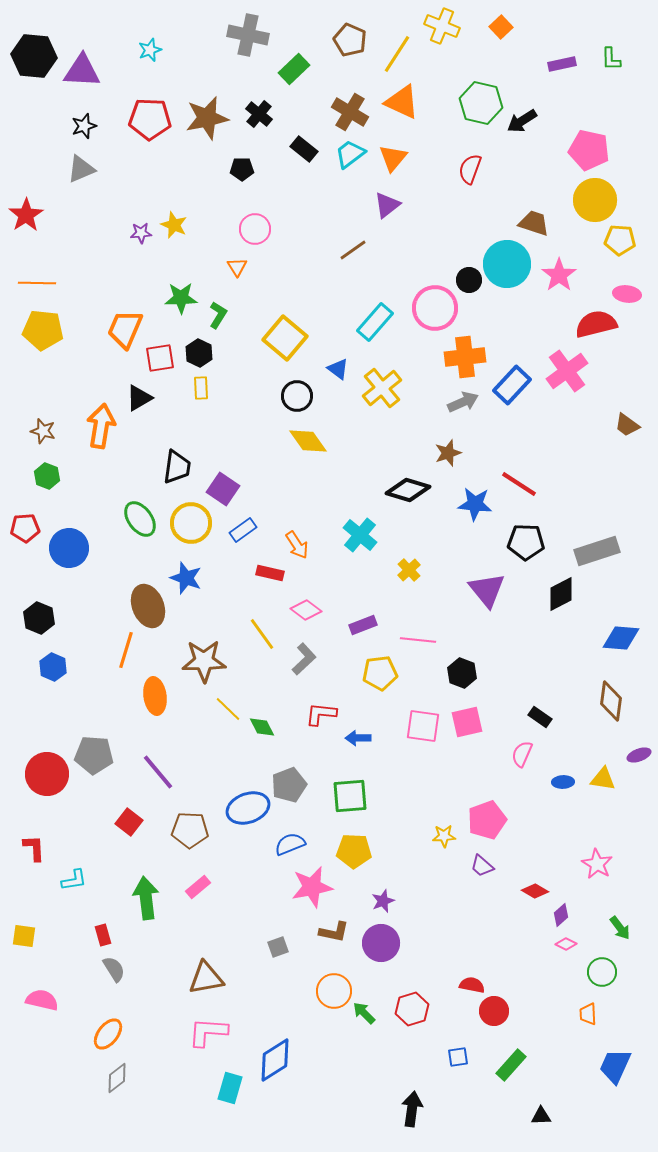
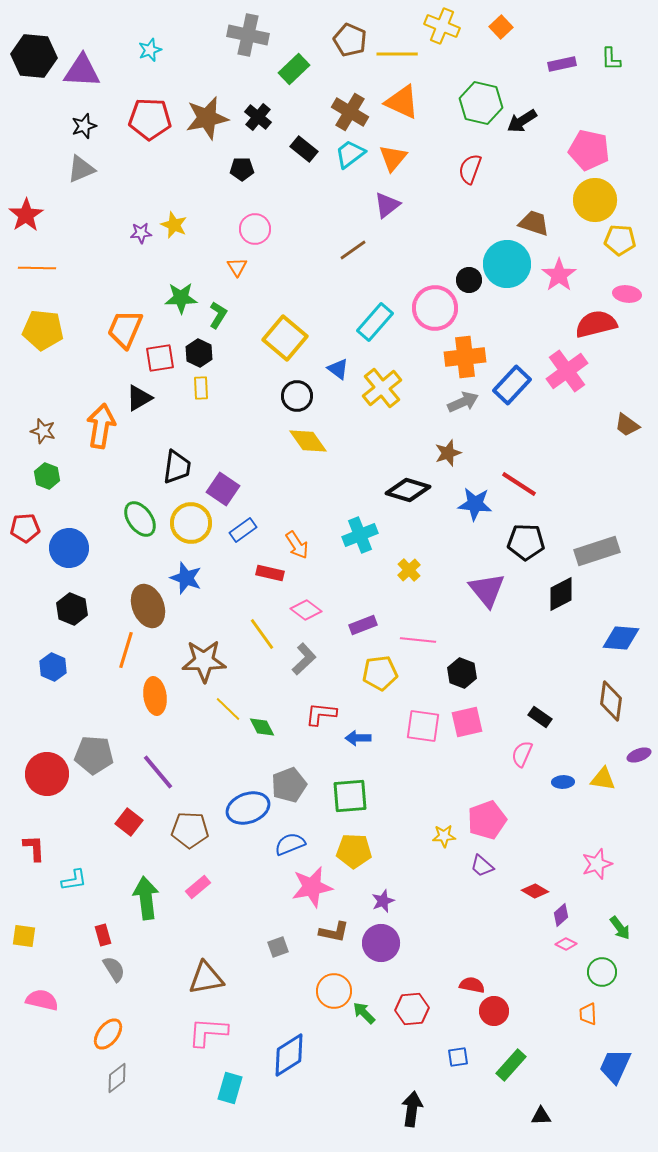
yellow line at (397, 54): rotated 57 degrees clockwise
black cross at (259, 114): moved 1 px left, 3 px down
orange line at (37, 283): moved 15 px up
cyan cross at (360, 535): rotated 28 degrees clockwise
black hexagon at (39, 618): moved 33 px right, 9 px up
pink star at (597, 864): rotated 24 degrees clockwise
red hexagon at (412, 1009): rotated 12 degrees clockwise
blue diamond at (275, 1060): moved 14 px right, 5 px up
